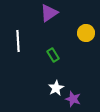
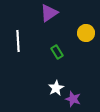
green rectangle: moved 4 px right, 3 px up
